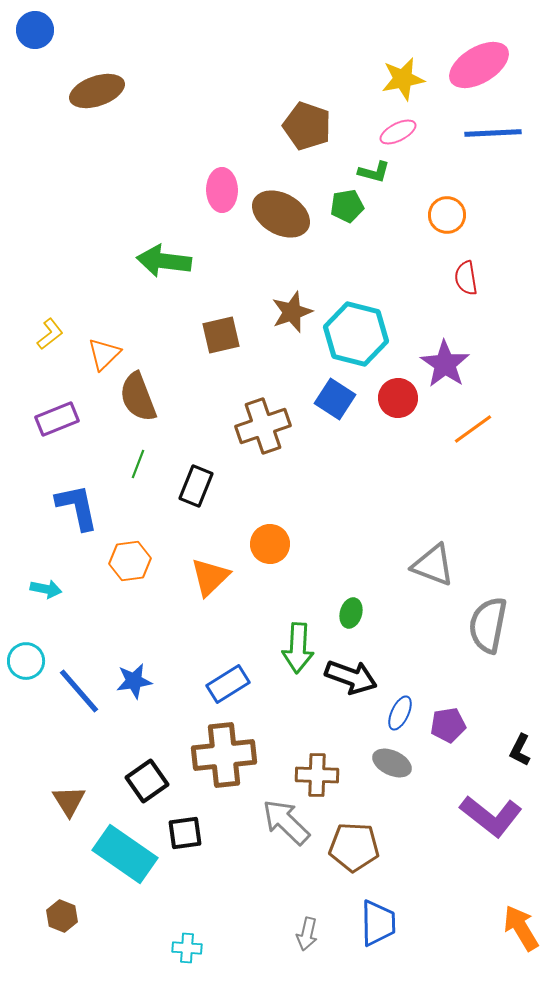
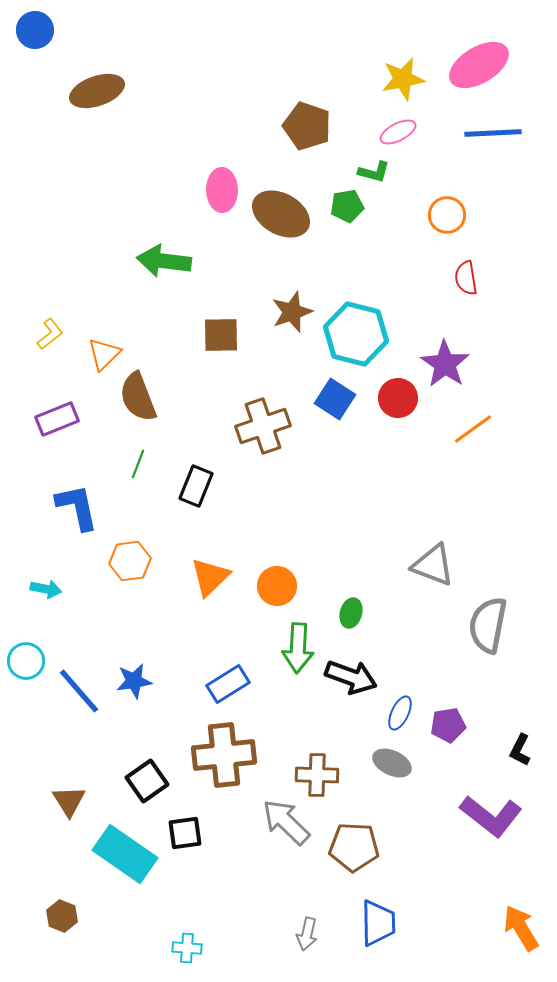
brown square at (221, 335): rotated 12 degrees clockwise
orange circle at (270, 544): moved 7 px right, 42 px down
